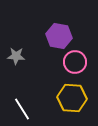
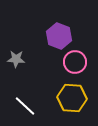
purple hexagon: rotated 10 degrees clockwise
gray star: moved 3 px down
white line: moved 3 px right, 3 px up; rotated 15 degrees counterclockwise
